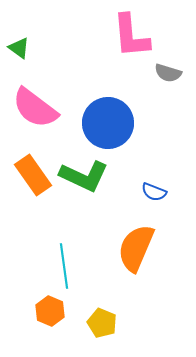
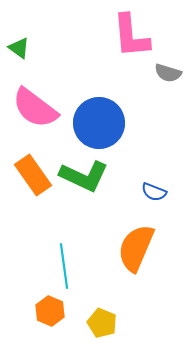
blue circle: moved 9 px left
